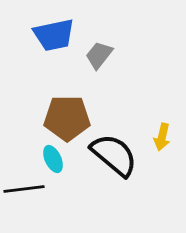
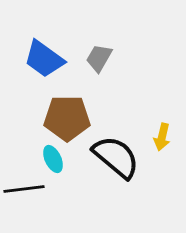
blue trapezoid: moved 10 px left, 24 px down; rotated 48 degrees clockwise
gray trapezoid: moved 3 px down; rotated 8 degrees counterclockwise
black semicircle: moved 2 px right, 2 px down
